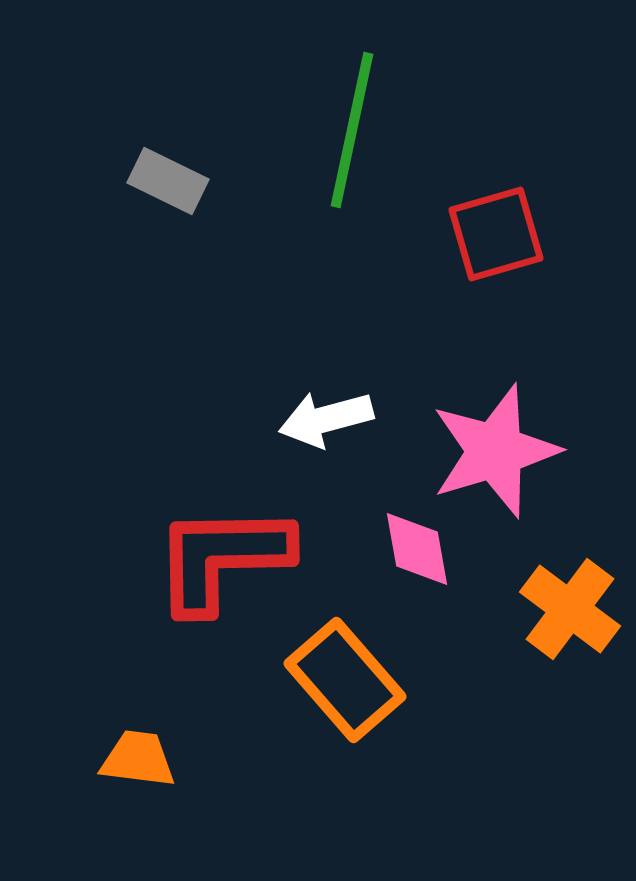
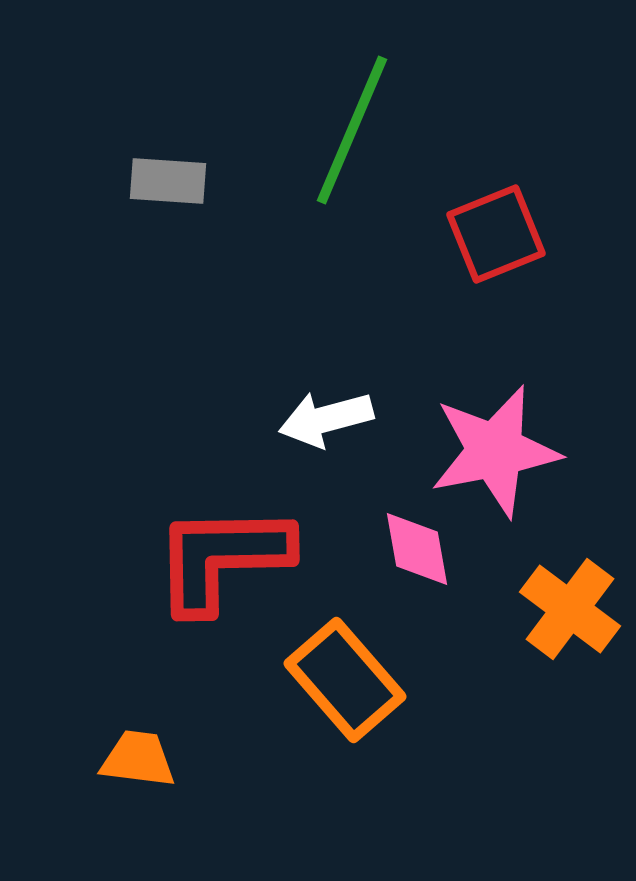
green line: rotated 11 degrees clockwise
gray rectangle: rotated 22 degrees counterclockwise
red square: rotated 6 degrees counterclockwise
pink star: rotated 6 degrees clockwise
